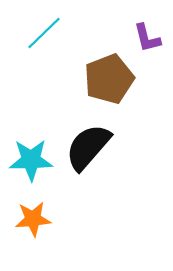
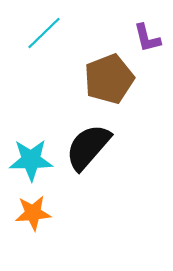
orange star: moved 6 px up
